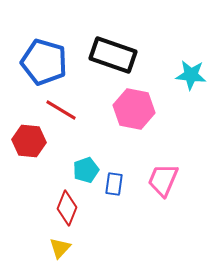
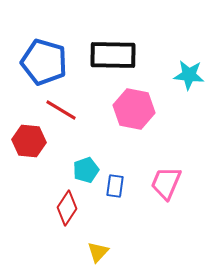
black rectangle: rotated 18 degrees counterclockwise
cyan star: moved 2 px left
pink trapezoid: moved 3 px right, 3 px down
blue rectangle: moved 1 px right, 2 px down
red diamond: rotated 12 degrees clockwise
yellow triangle: moved 38 px right, 4 px down
